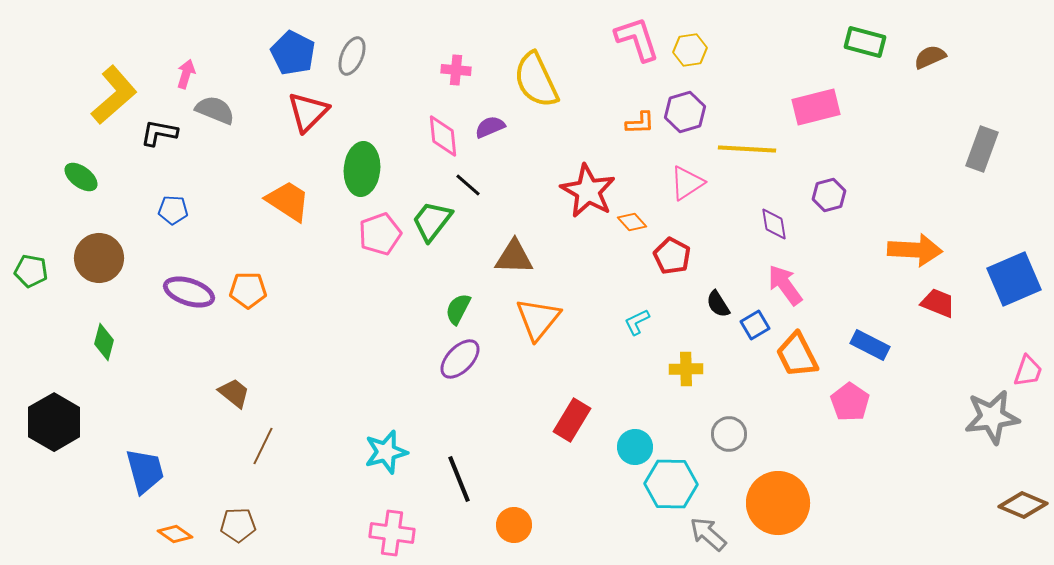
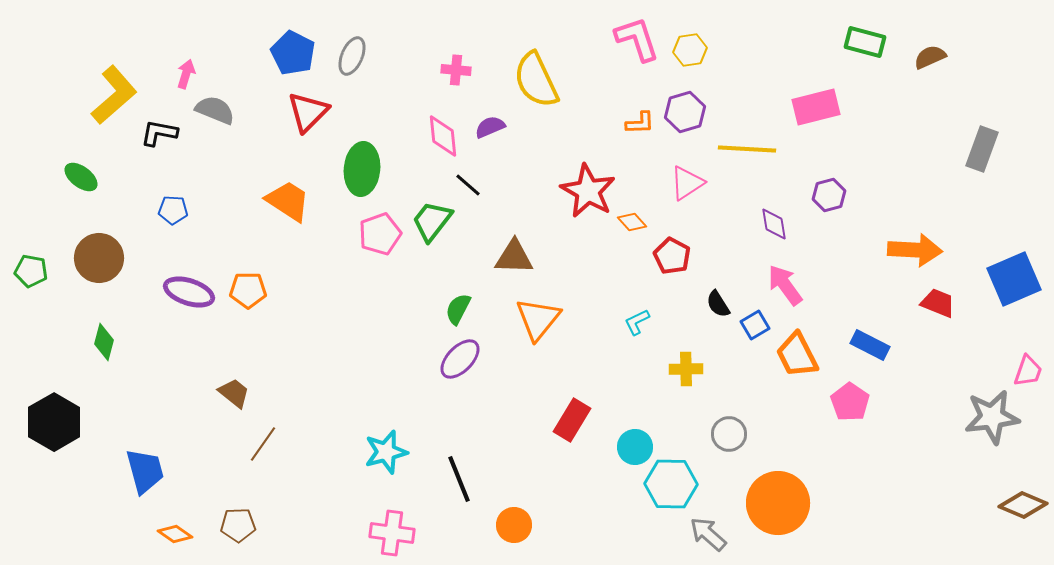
brown line at (263, 446): moved 2 px up; rotated 9 degrees clockwise
